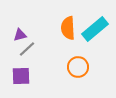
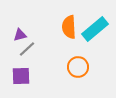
orange semicircle: moved 1 px right, 1 px up
